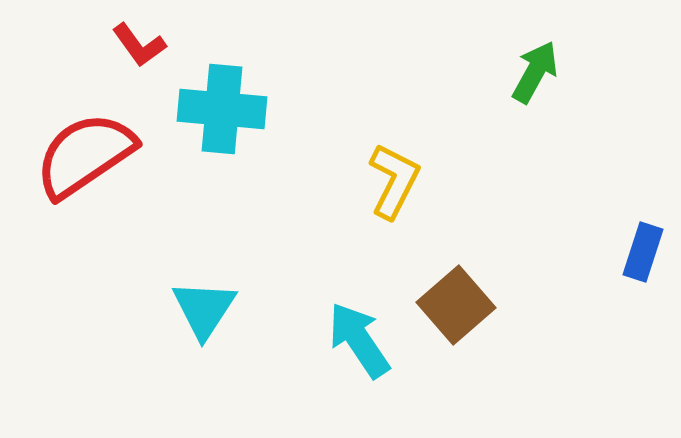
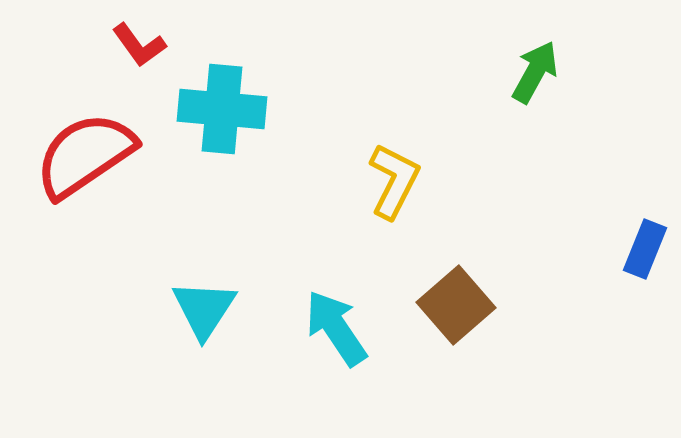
blue rectangle: moved 2 px right, 3 px up; rotated 4 degrees clockwise
cyan arrow: moved 23 px left, 12 px up
